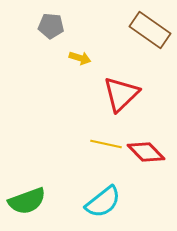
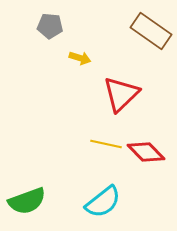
gray pentagon: moved 1 px left
brown rectangle: moved 1 px right, 1 px down
